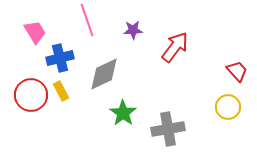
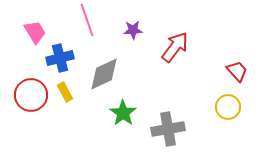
yellow rectangle: moved 4 px right, 1 px down
